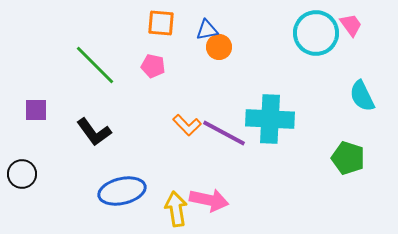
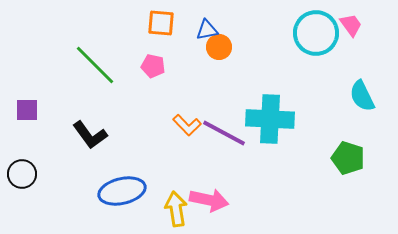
purple square: moved 9 px left
black L-shape: moved 4 px left, 3 px down
